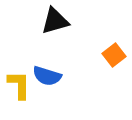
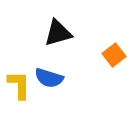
black triangle: moved 3 px right, 12 px down
blue semicircle: moved 2 px right, 2 px down
